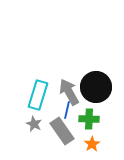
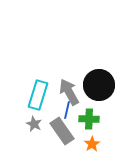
black circle: moved 3 px right, 2 px up
